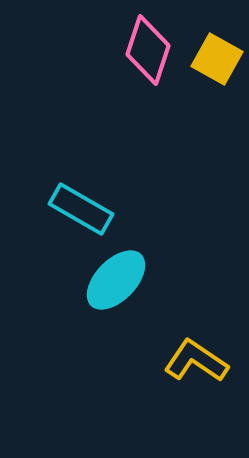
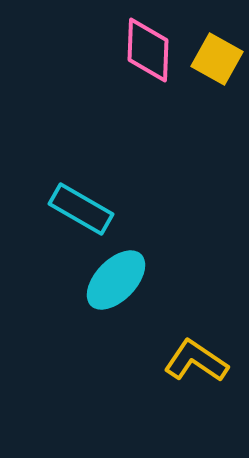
pink diamond: rotated 16 degrees counterclockwise
